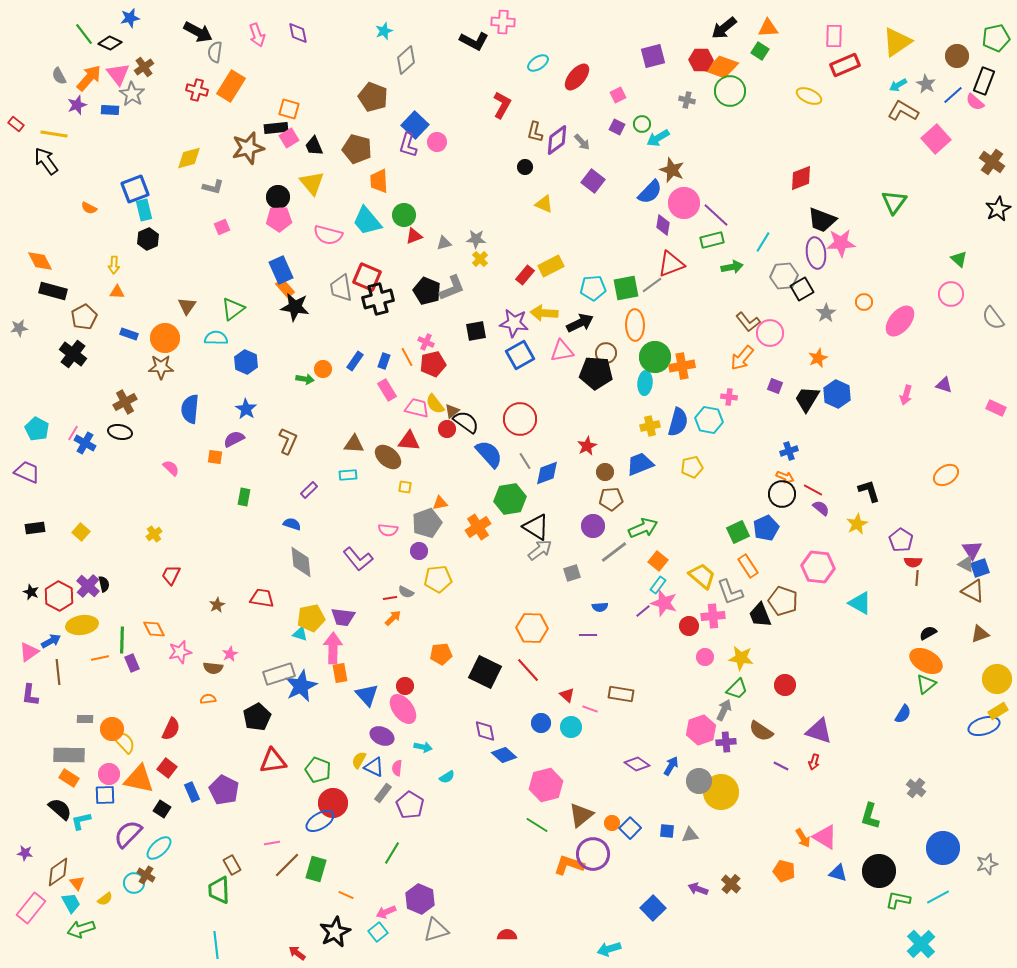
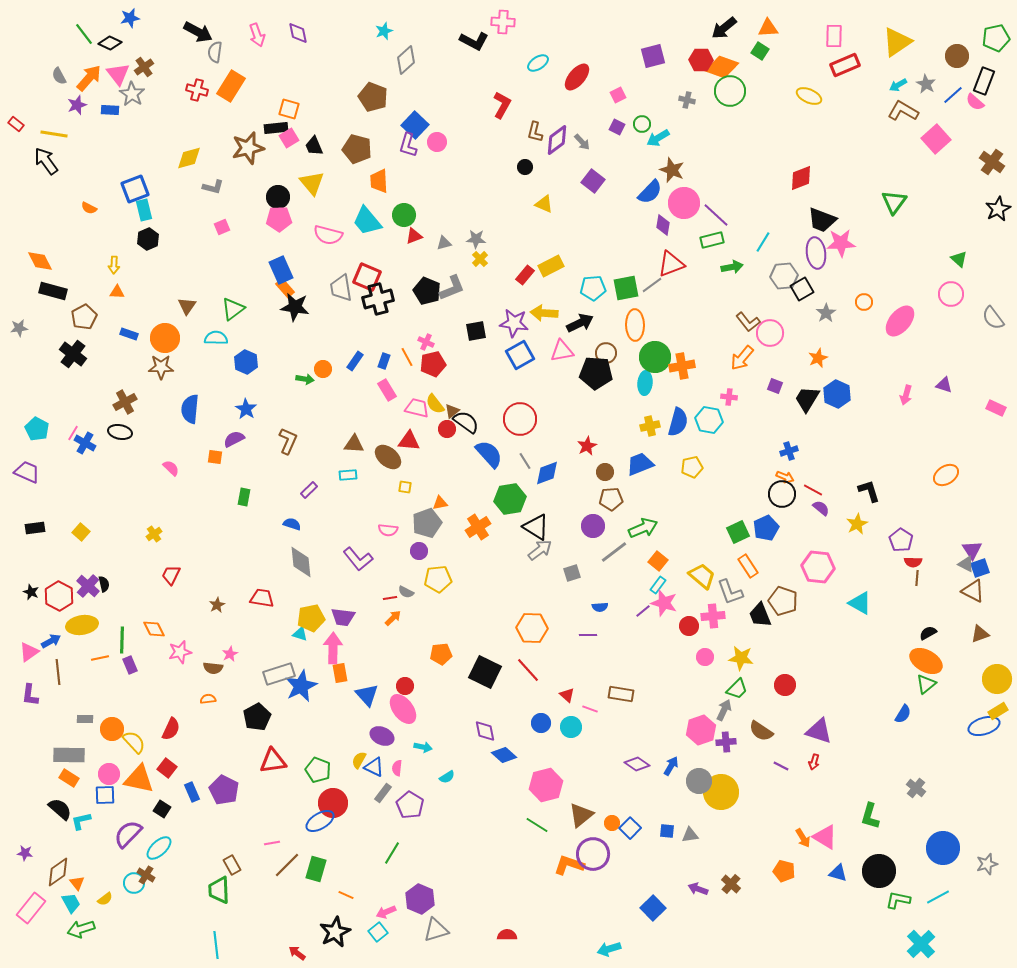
purple rectangle at (132, 663): moved 2 px left, 2 px down
yellow semicircle at (124, 742): moved 10 px right
